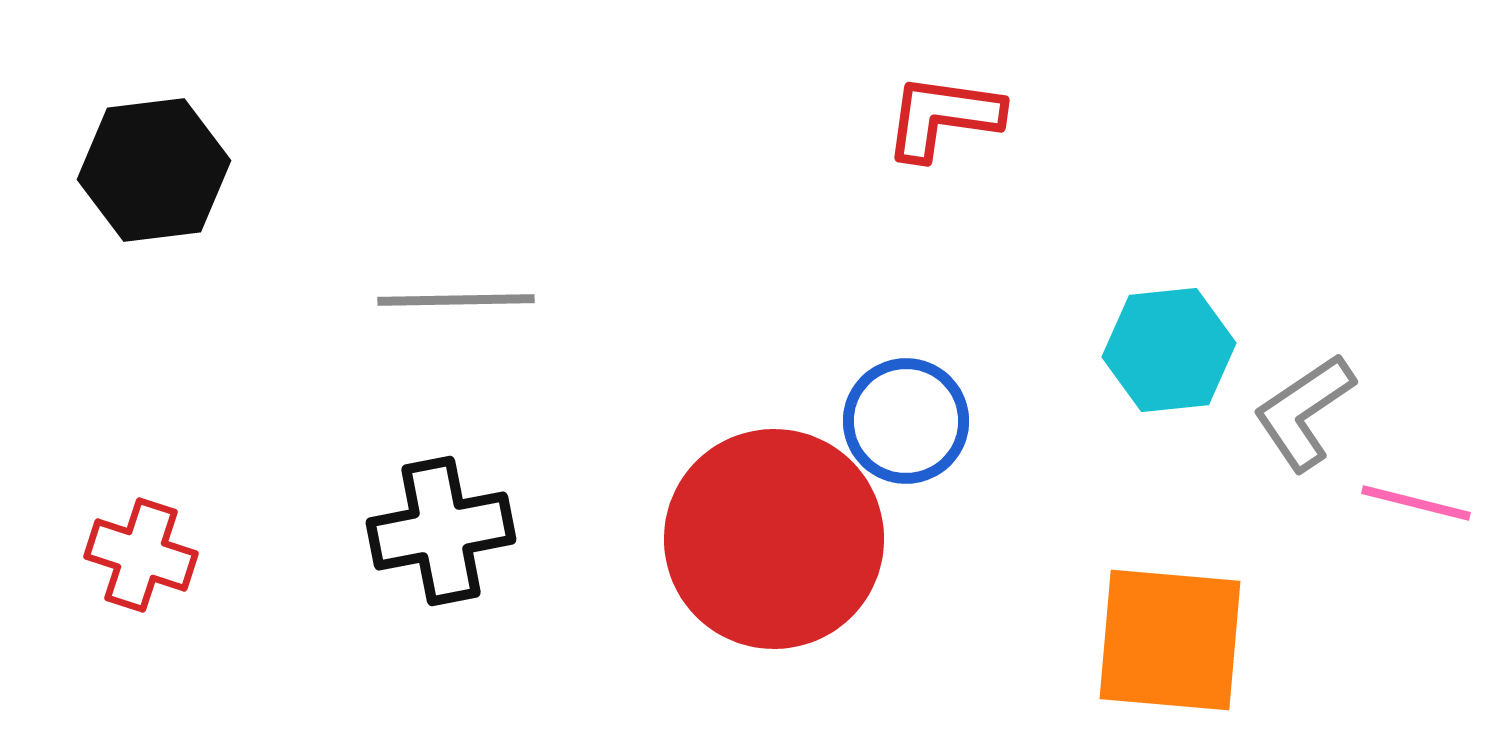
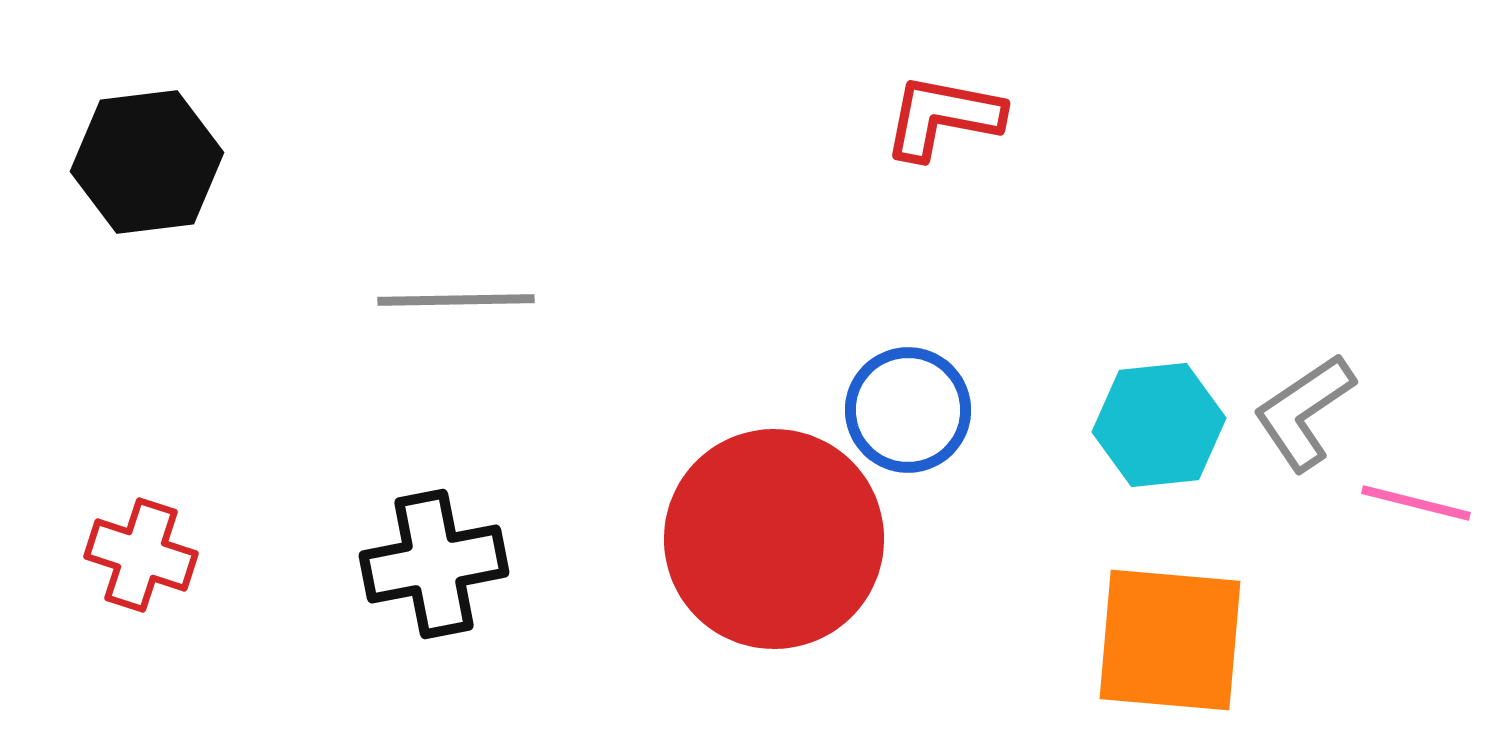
red L-shape: rotated 3 degrees clockwise
black hexagon: moved 7 px left, 8 px up
cyan hexagon: moved 10 px left, 75 px down
blue circle: moved 2 px right, 11 px up
black cross: moved 7 px left, 33 px down
